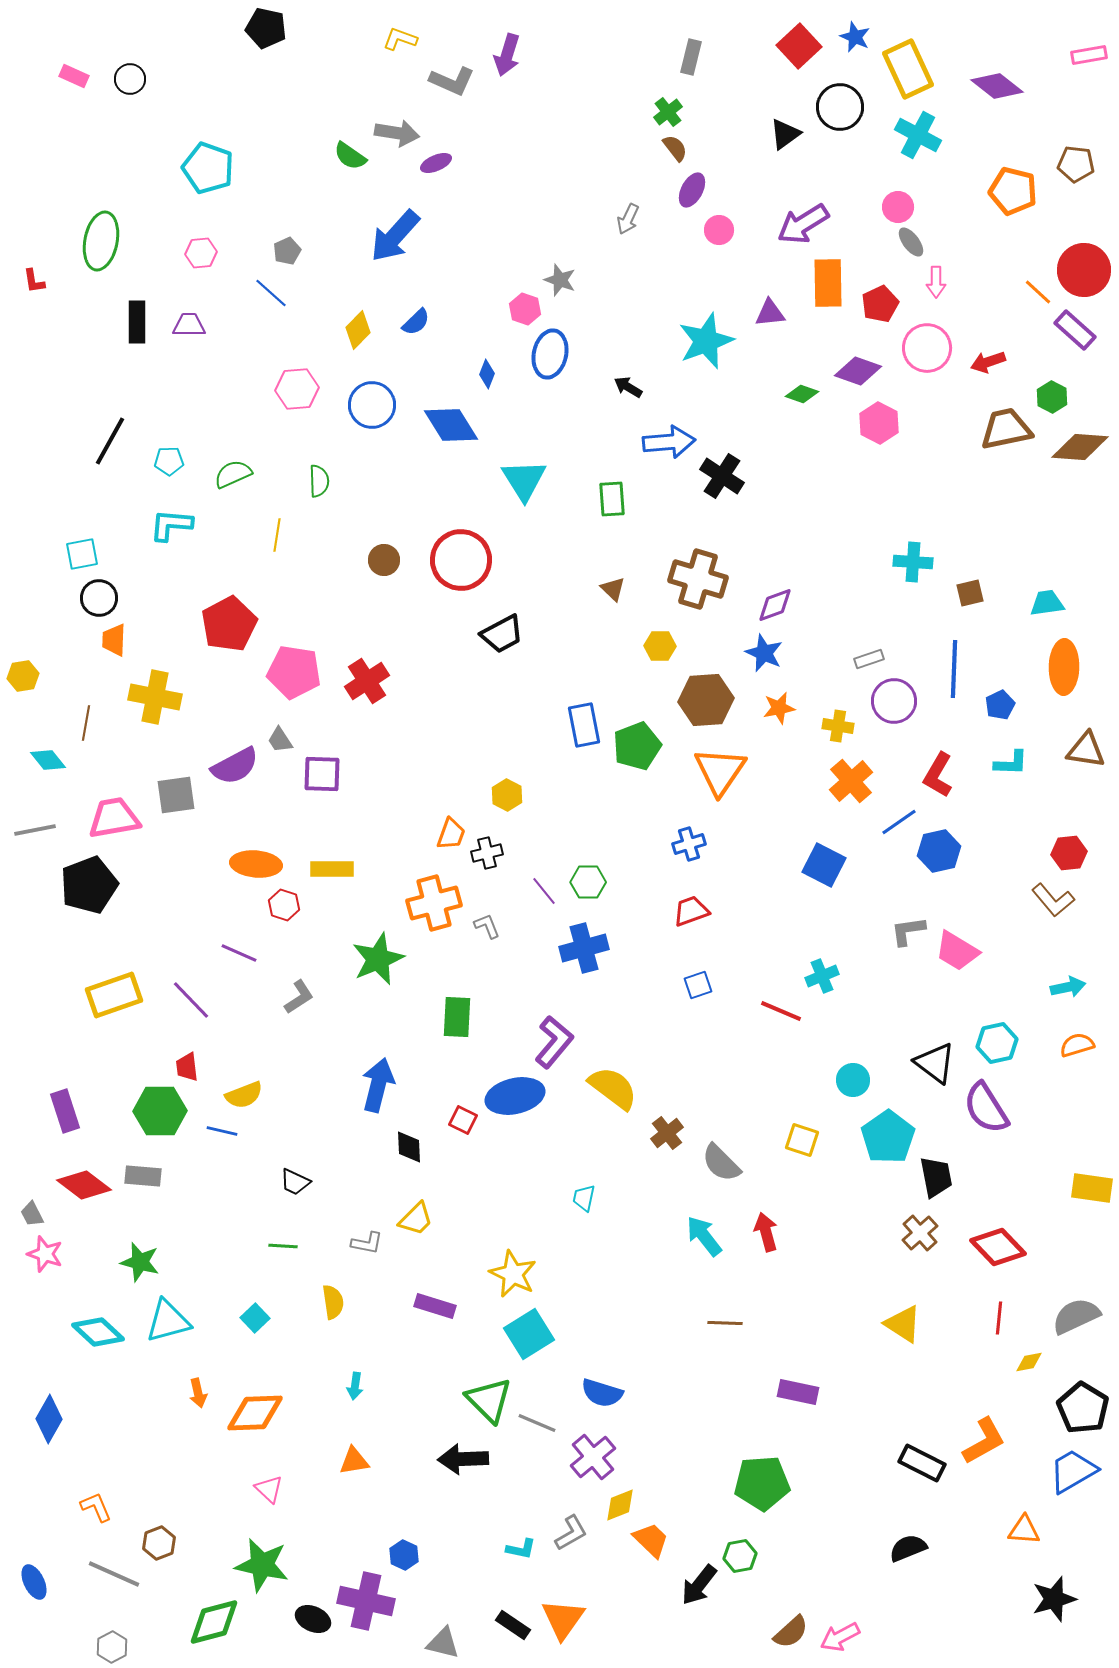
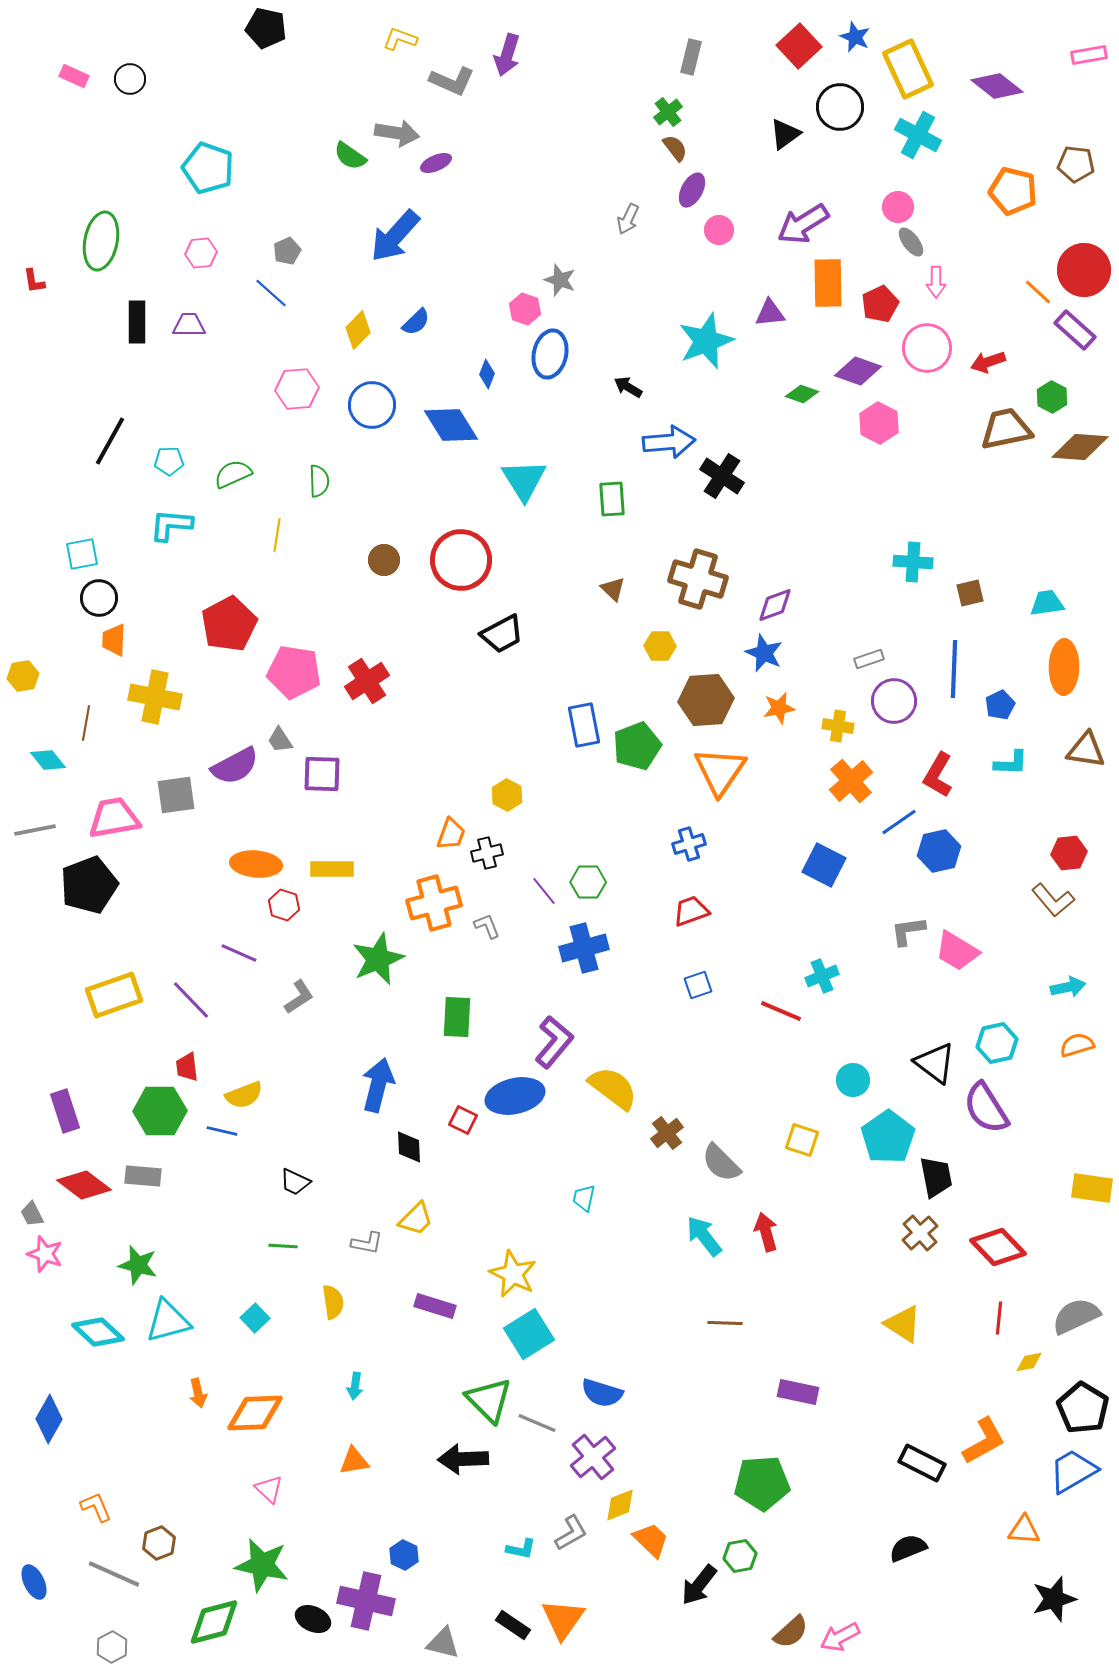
green star at (140, 1262): moved 2 px left, 3 px down
